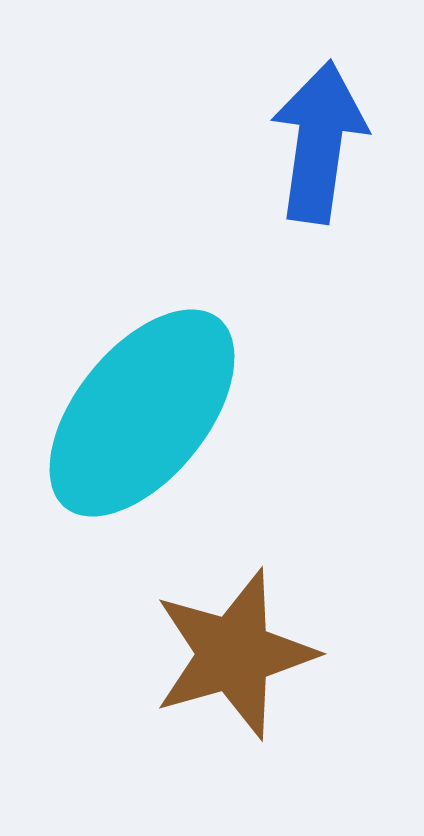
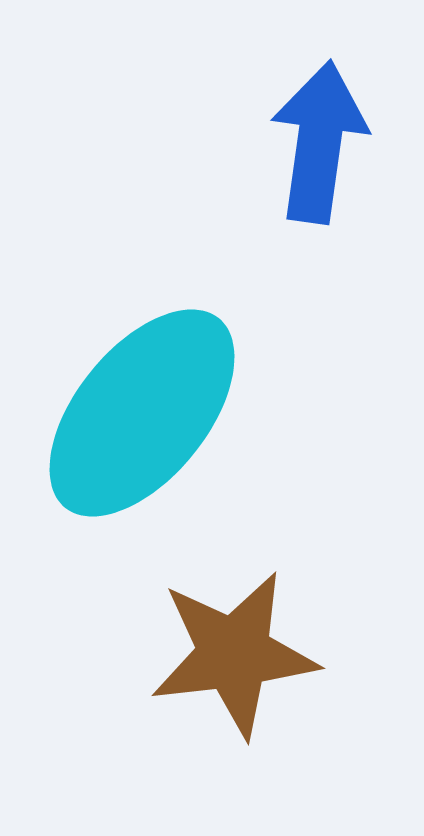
brown star: rotated 9 degrees clockwise
